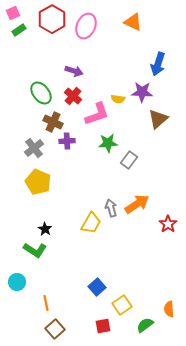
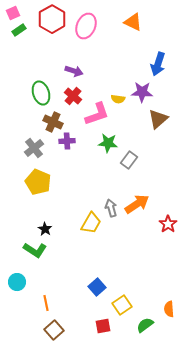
green ellipse: rotated 20 degrees clockwise
green star: rotated 12 degrees clockwise
brown square: moved 1 px left, 1 px down
